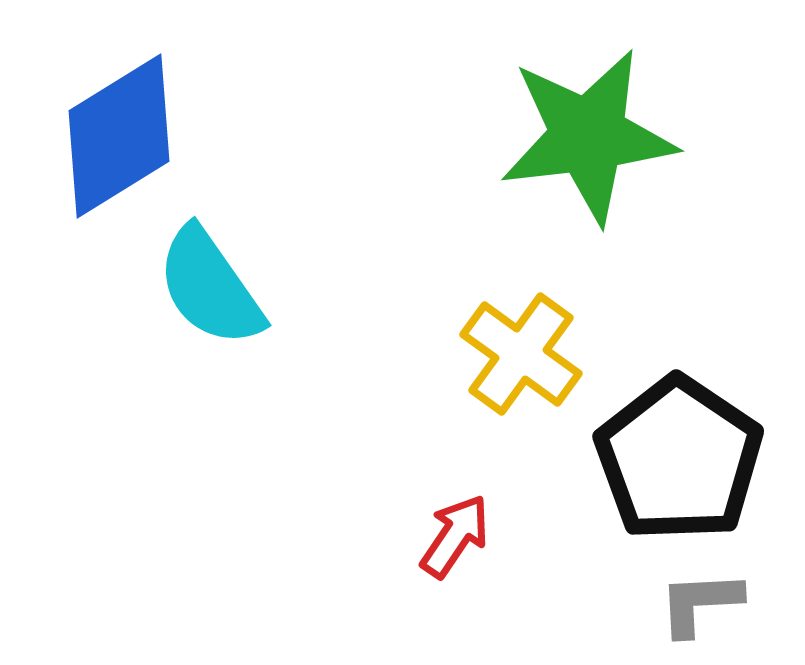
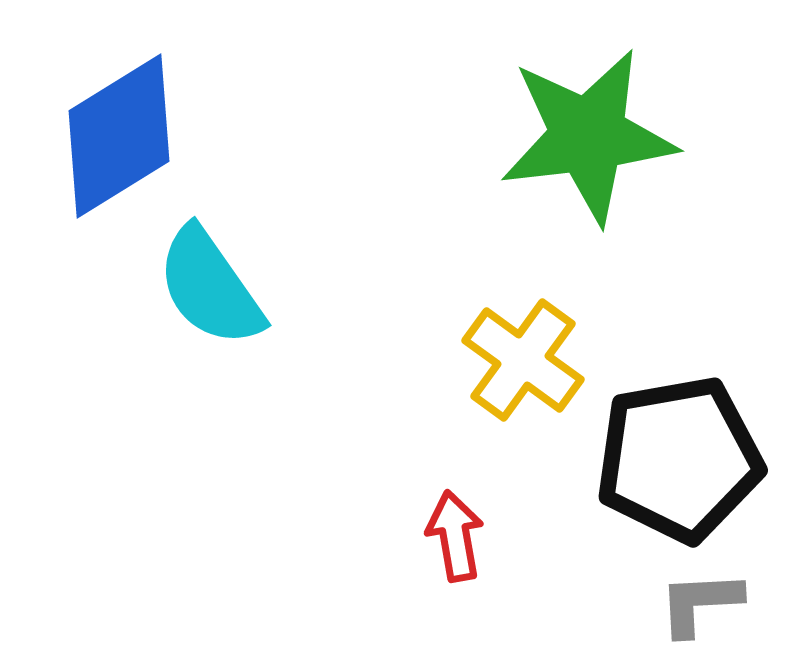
yellow cross: moved 2 px right, 6 px down
black pentagon: rotated 28 degrees clockwise
red arrow: rotated 44 degrees counterclockwise
